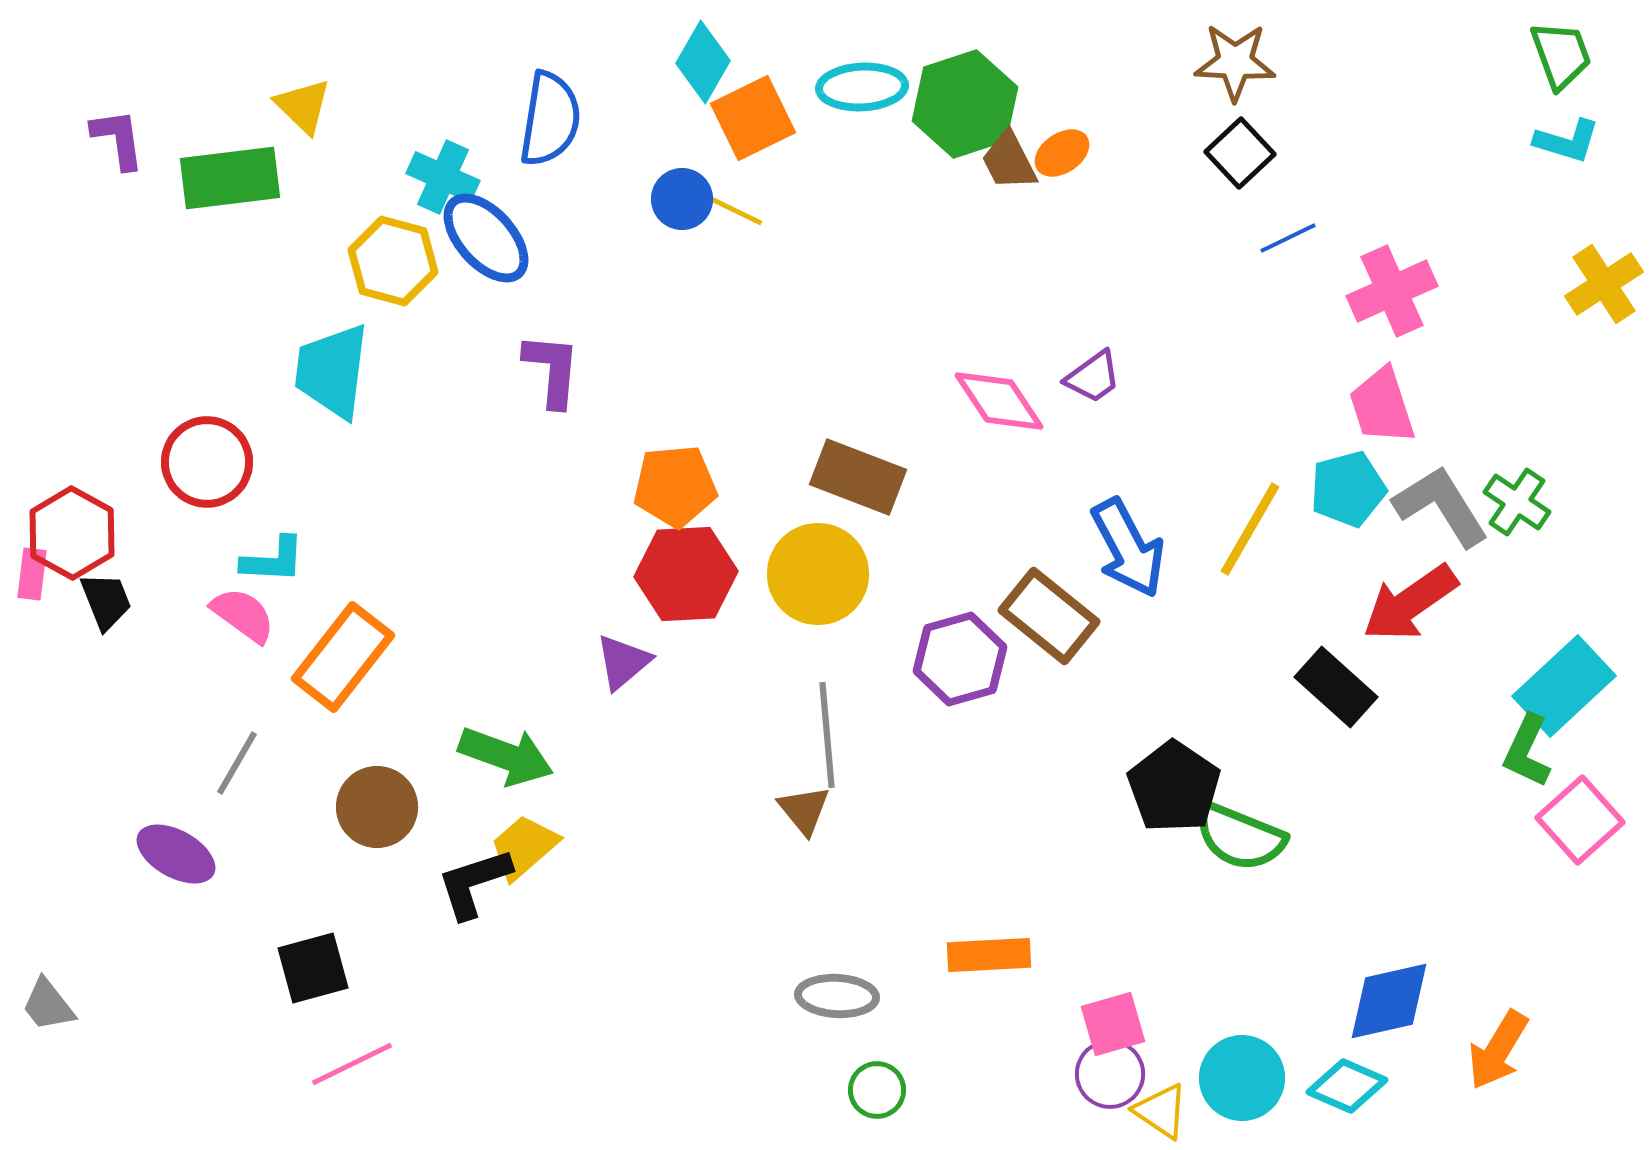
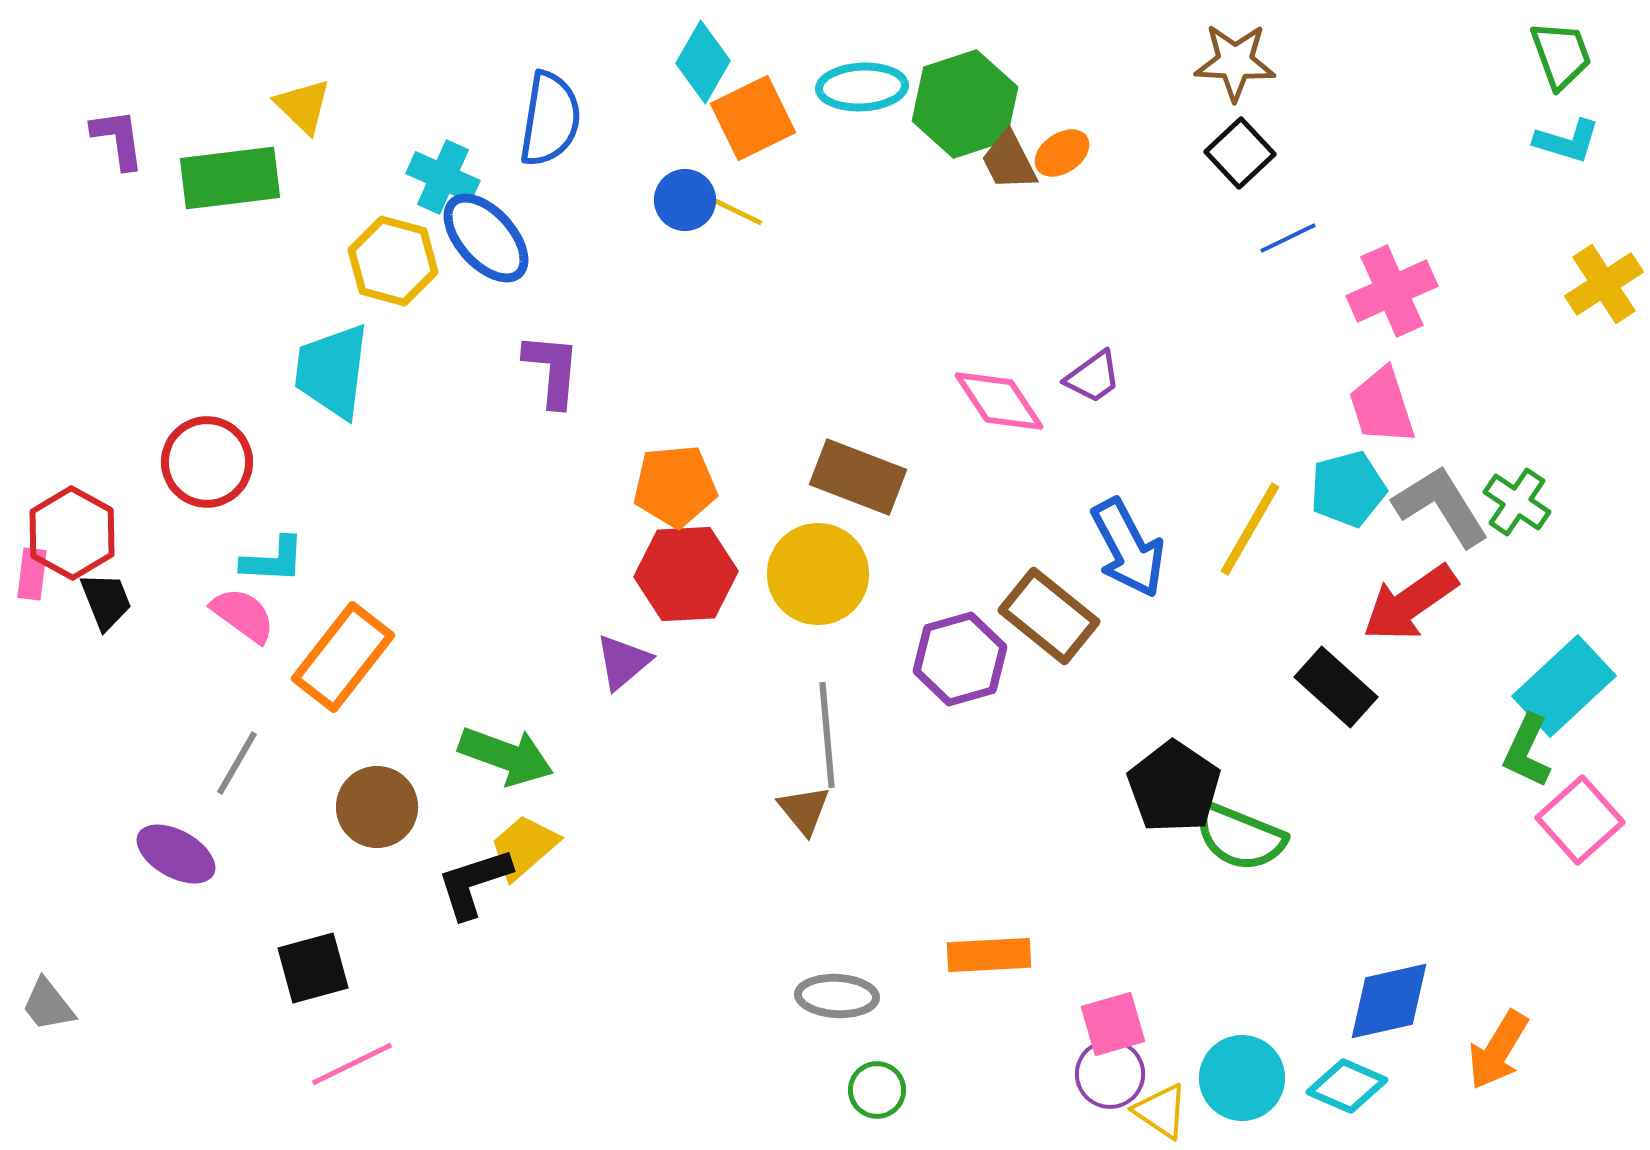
blue circle at (682, 199): moved 3 px right, 1 px down
